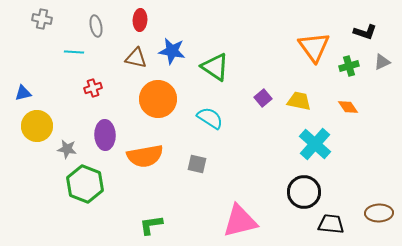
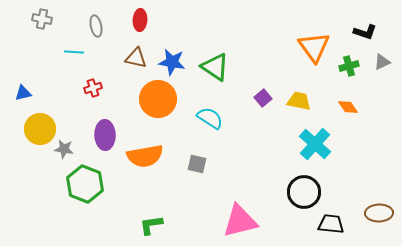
blue star: moved 11 px down
yellow circle: moved 3 px right, 3 px down
gray star: moved 3 px left
